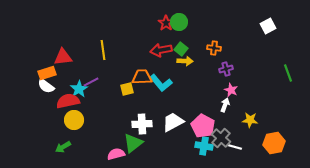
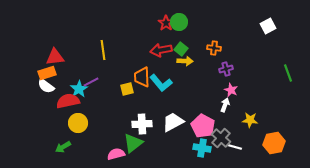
red triangle: moved 8 px left
orange trapezoid: rotated 90 degrees counterclockwise
yellow circle: moved 4 px right, 3 px down
cyan cross: moved 2 px left, 2 px down
